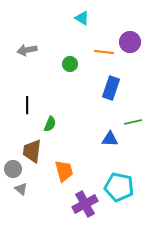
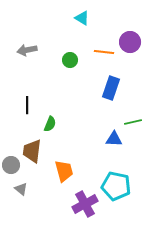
green circle: moved 4 px up
blue triangle: moved 4 px right
gray circle: moved 2 px left, 4 px up
cyan pentagon: moved 3 px left, 1 px up
